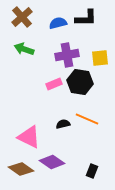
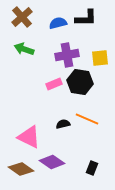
black rectangle: moved 3 px up
